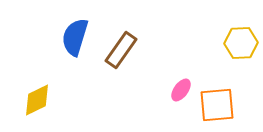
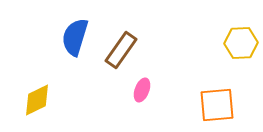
pink ellipse: moved 39 px left; rotated 15 degrees counterclockwise
